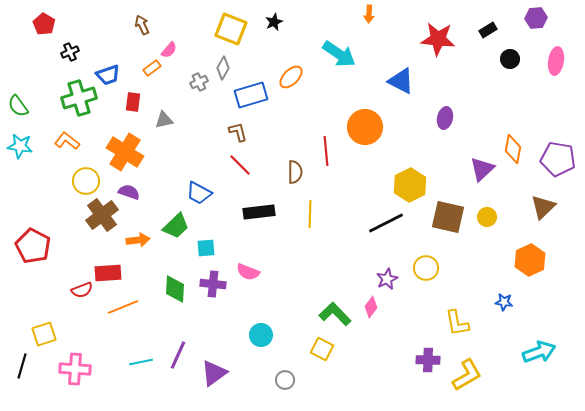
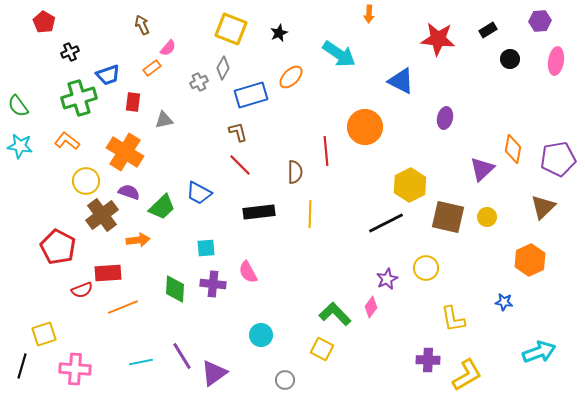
purple hexagon at (536, 18): moved 4 px right, 3 px down
black star at (274, 22): moved 5 px right, 11 px down
red pentagon at (44, 24): moved 2 px up
pink semicircle at (169, 50): moved 1 px left, 2 px up
purple pentagon at (558, 159): rotated 20 degrees counterclockwise
green trapezoid at (176, 226): moved 14 px left, 19 px up
red pentagon at (33, 246): moved 25 px right, 1 px down
pink semicircle at (248, 272): rotated 40 degrees clockwise
yellow L-shape at (457, 323): moved 4 px left, 4 px up
purple line at (178, 355): moved 4 px right, 1 px down; rotated 56 degrees counterclockwise
